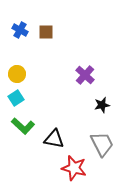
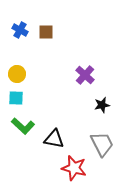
cyan square: rotated 35 degrees clockwise
